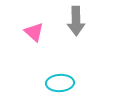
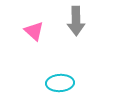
pink triangle: moved 1 px up
